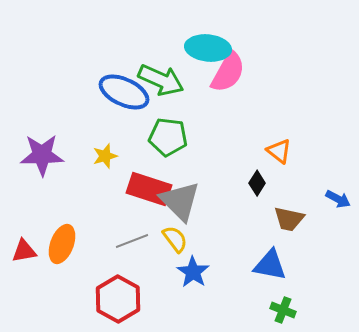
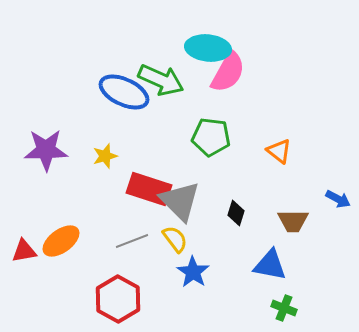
green pentagon: moved 43 px right
purple star: moved 4 px right, 5 px up
black diamond: moved 21 px left, 30 px down; rotated 15 degrees counterclockwise
brown trapezoid: moved 4 px right, 2 px down; rotated 12 degrees counterclockwise
orange ellipse: moved 1 px left, 3 px up; rotated 33 degrees clockwise
green cross: moved 1 px right, 2 px up
